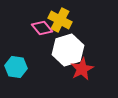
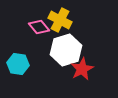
pink diamond: moved 3 px left, 1 px up
white hexagon: moved 2 px left
cyan hexagon: moved 2 px right, 3 px up
